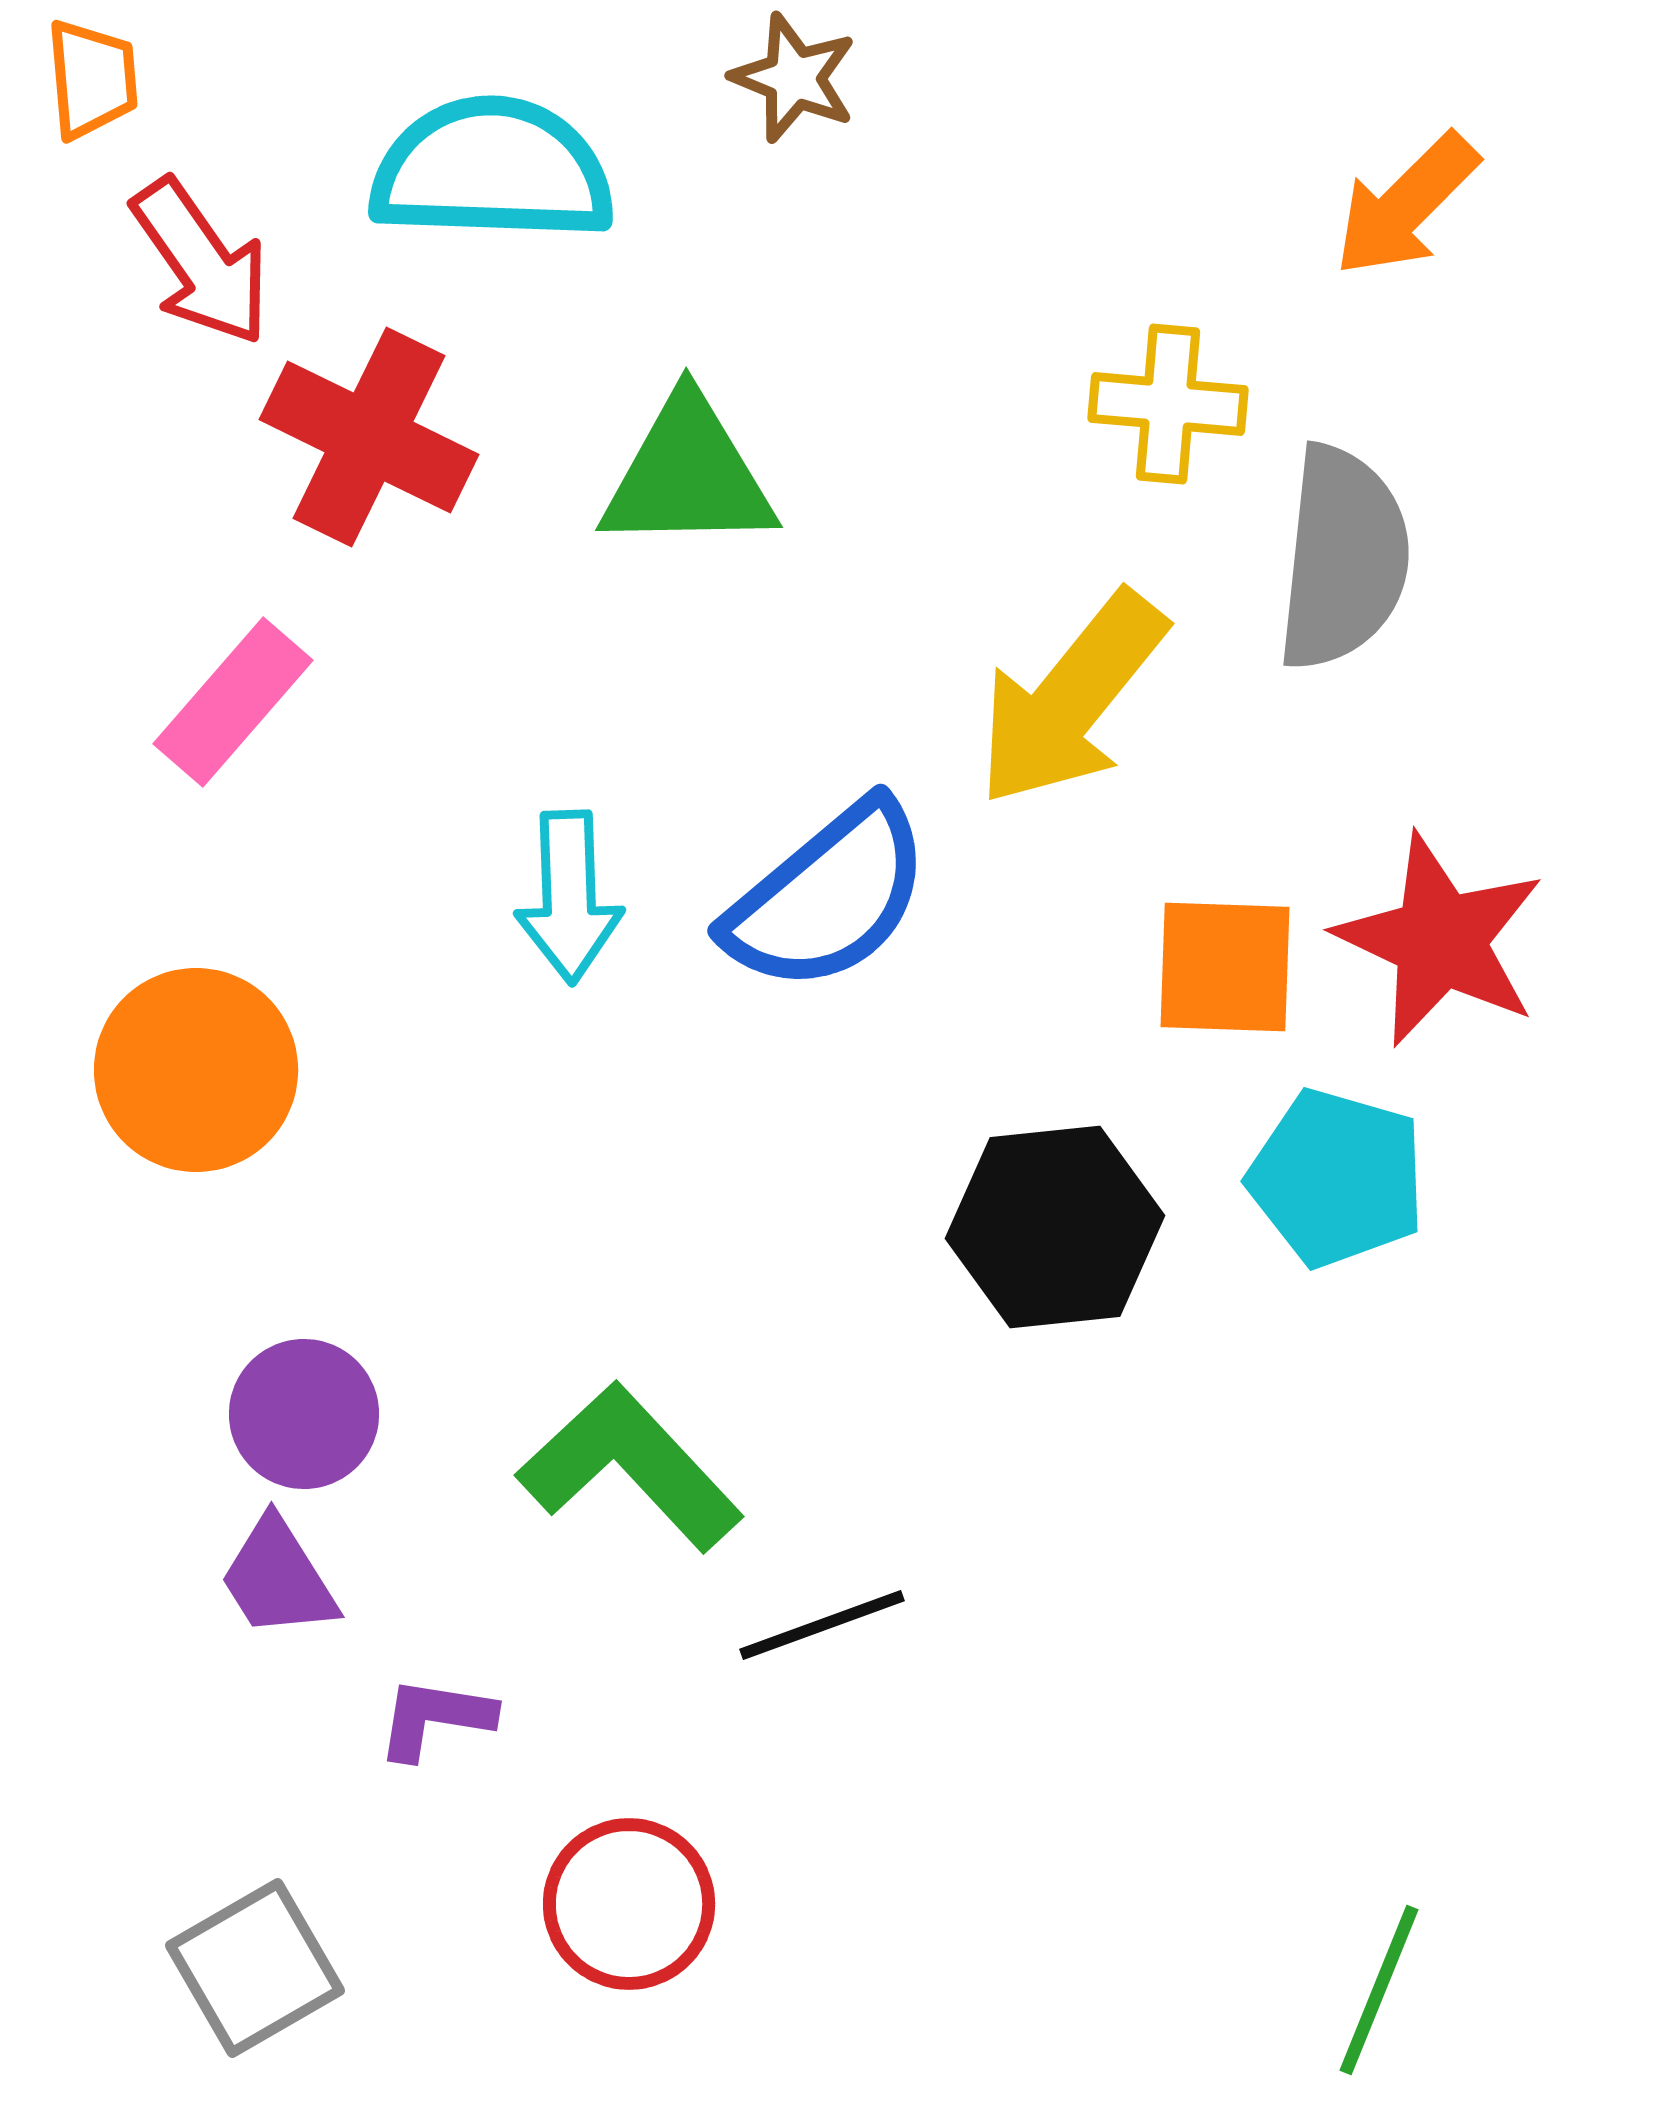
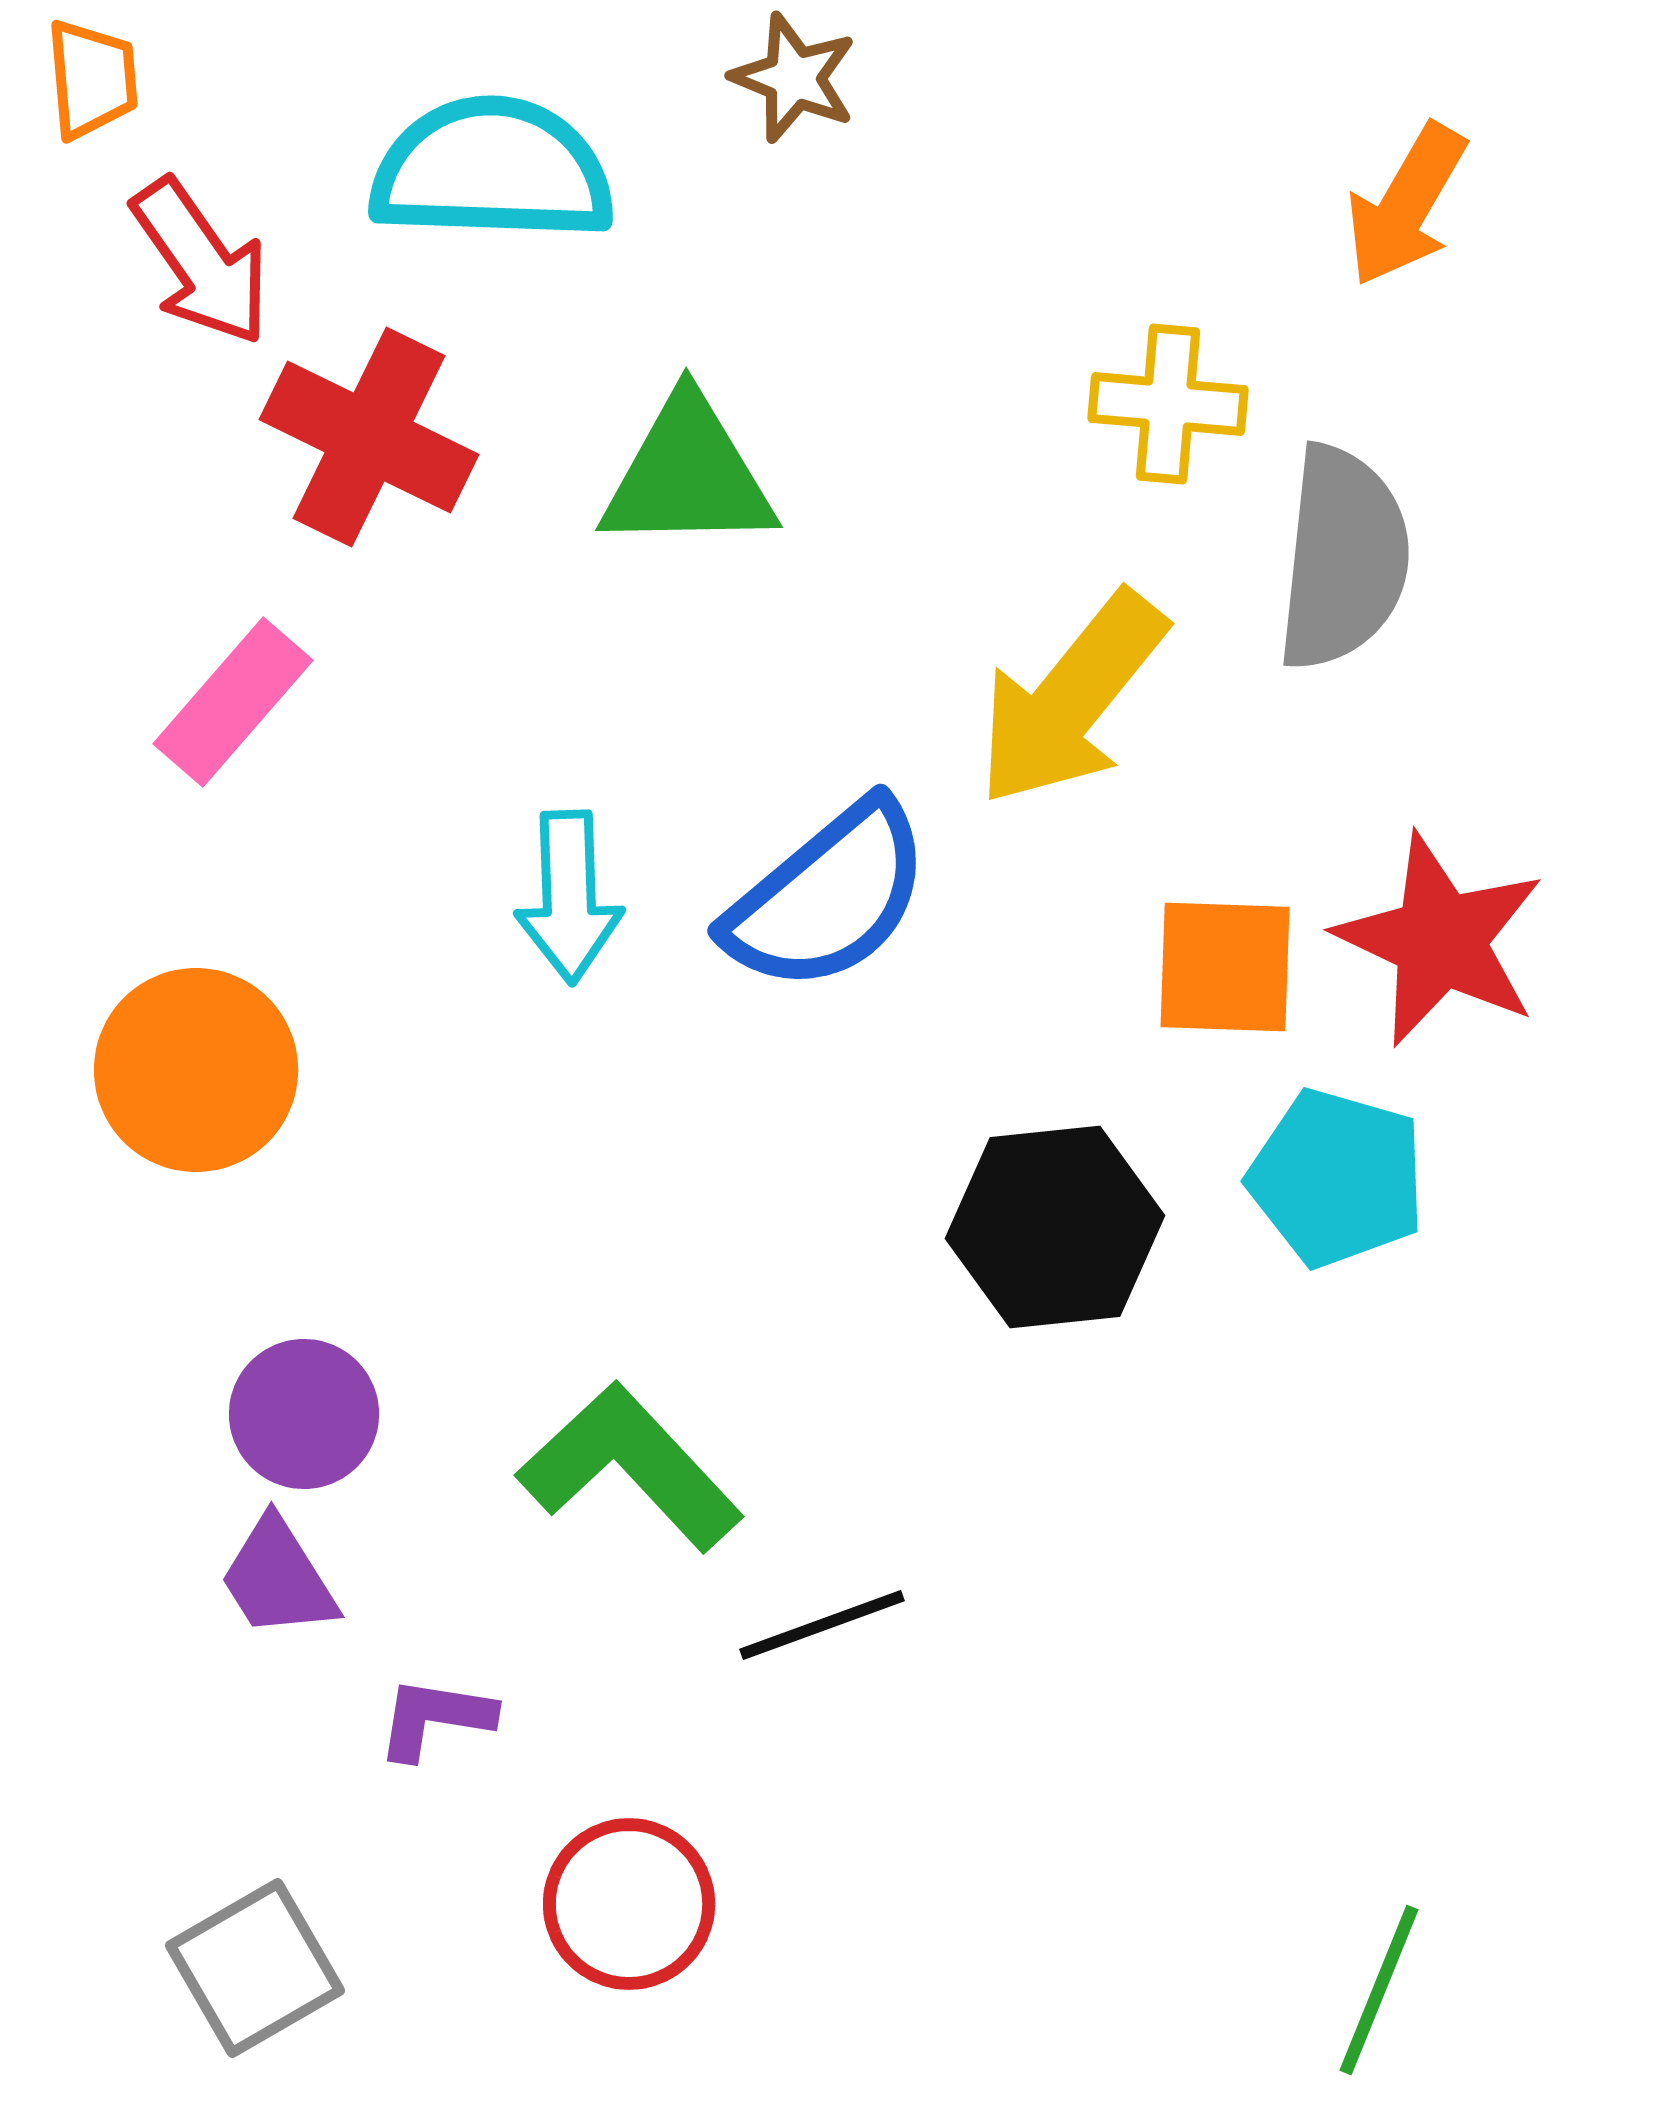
orange arrow: rotated 15 degrees counterclockwise
